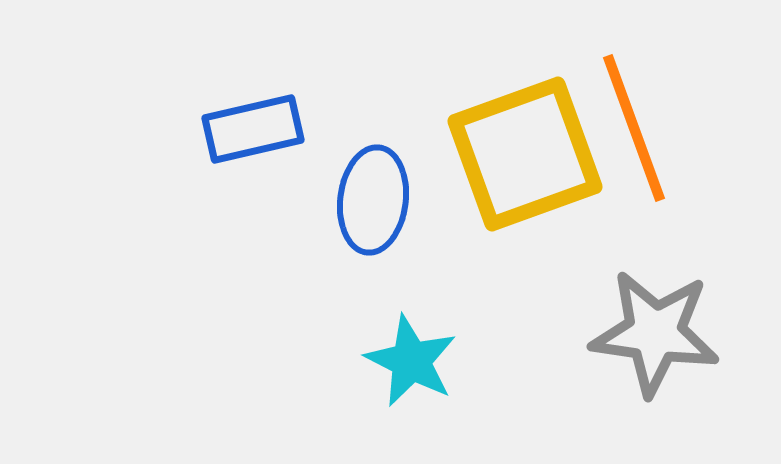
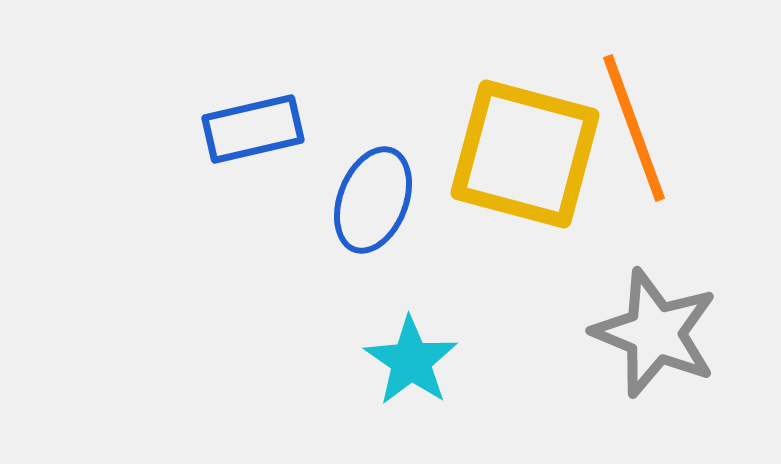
yellow square: rotated 35 degrees clockwise
blue ellipse: rotated 14 degrees clockwise
gray star: rotated 14 degrees clockwise
cyan star: rotated 8 degrees clockwise
